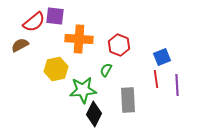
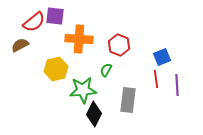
gray rectangle: rotated 10 degrees clockwise
